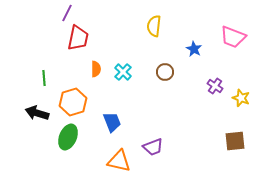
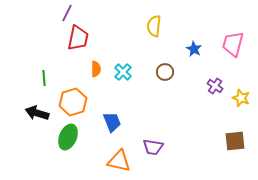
pink trapezoid: moved 7 px down; rotated 84 degrees clockwise
purple trapezoid: rotated 30 degrees clockwise
